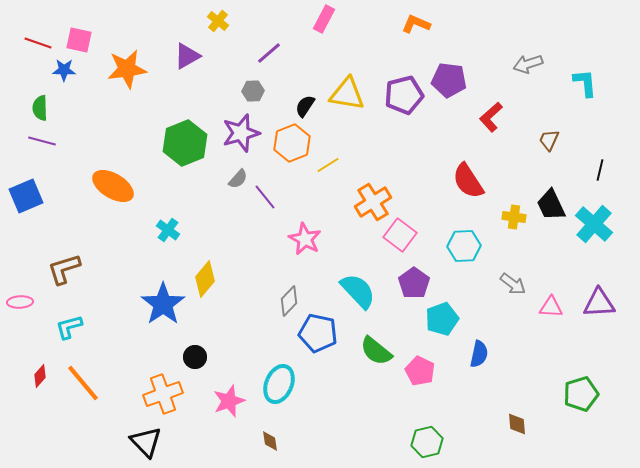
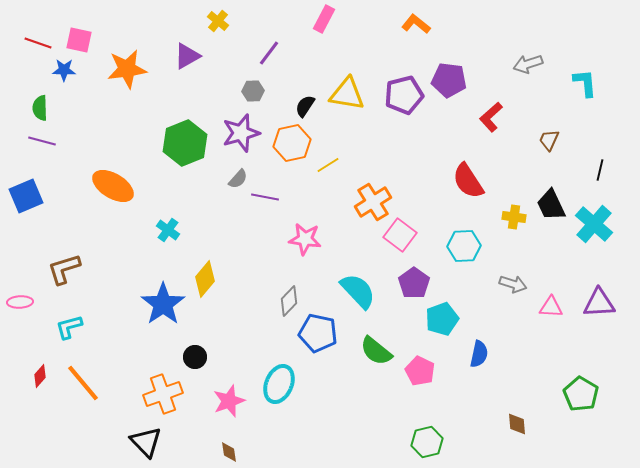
orange L-shape at (416, 24): rotated 16 degrees clockwise
purple line at (269, 53): rotated 12 degrees counterclockwise
orange hexagon at (292, 143): rotated 9 degrees clockwise
purple line at (265, 197): rotated 40 degrees counterclockwise
pink star at (305, 239): rotated 20 degrees counterclockwise
gray arrow at (513, 284): rotated 20 degrees counterclockwise
green pentagon at (581, 394): rotated 24 degrees counterclockwise
brown diamond at (270, 441): moved 41 px left, 11 px down
